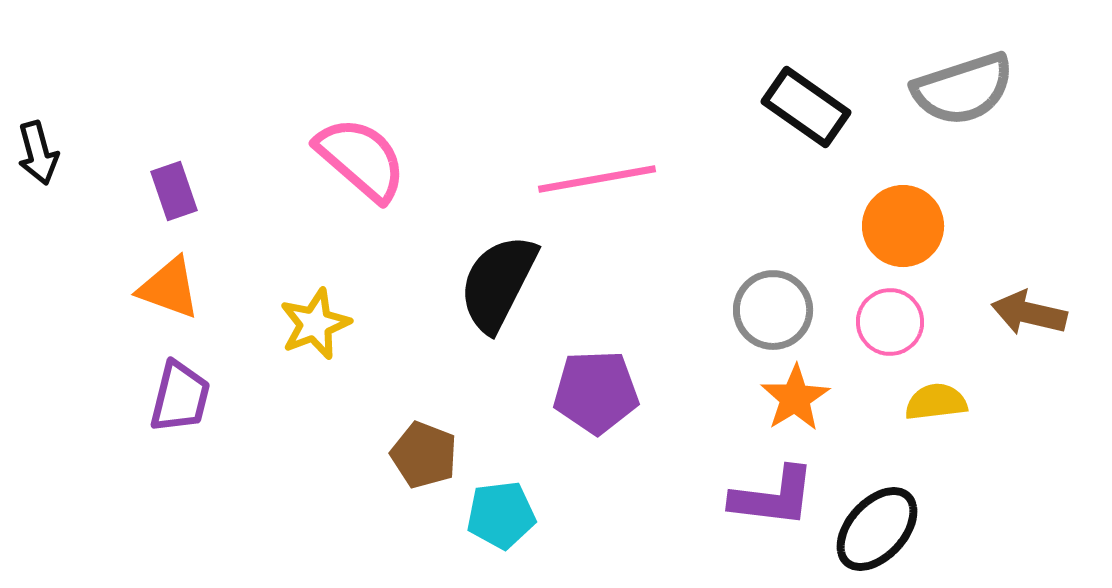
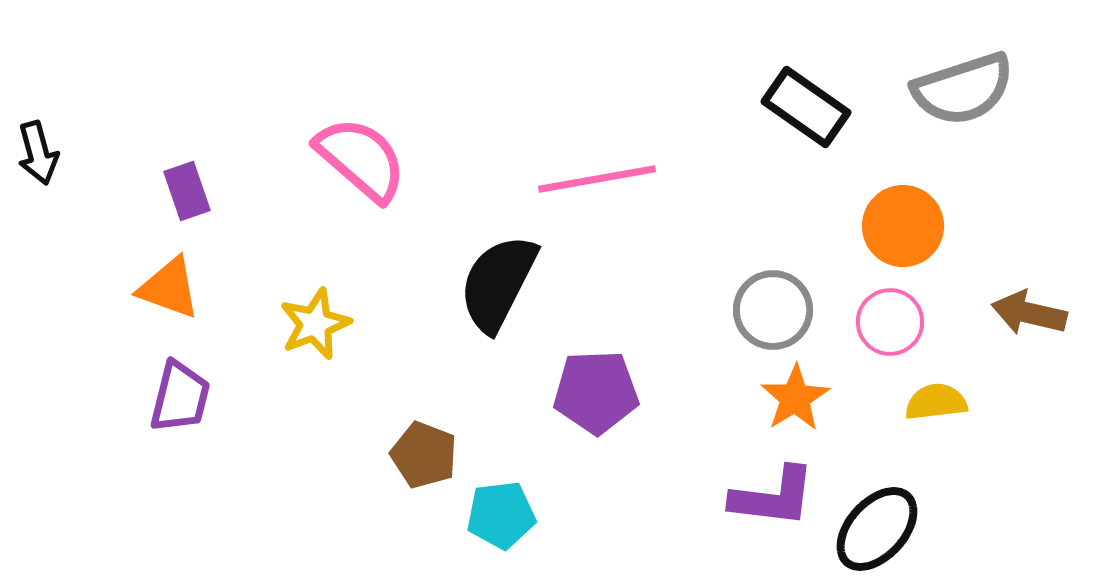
purple rectangle: moved 13 px right
